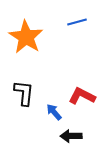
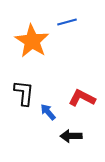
blue line: moved 10 px left
orange star: moved 6 px right, 4 px down
red L-shape: moved 2 px down
blue arrow: moved 6 px left
